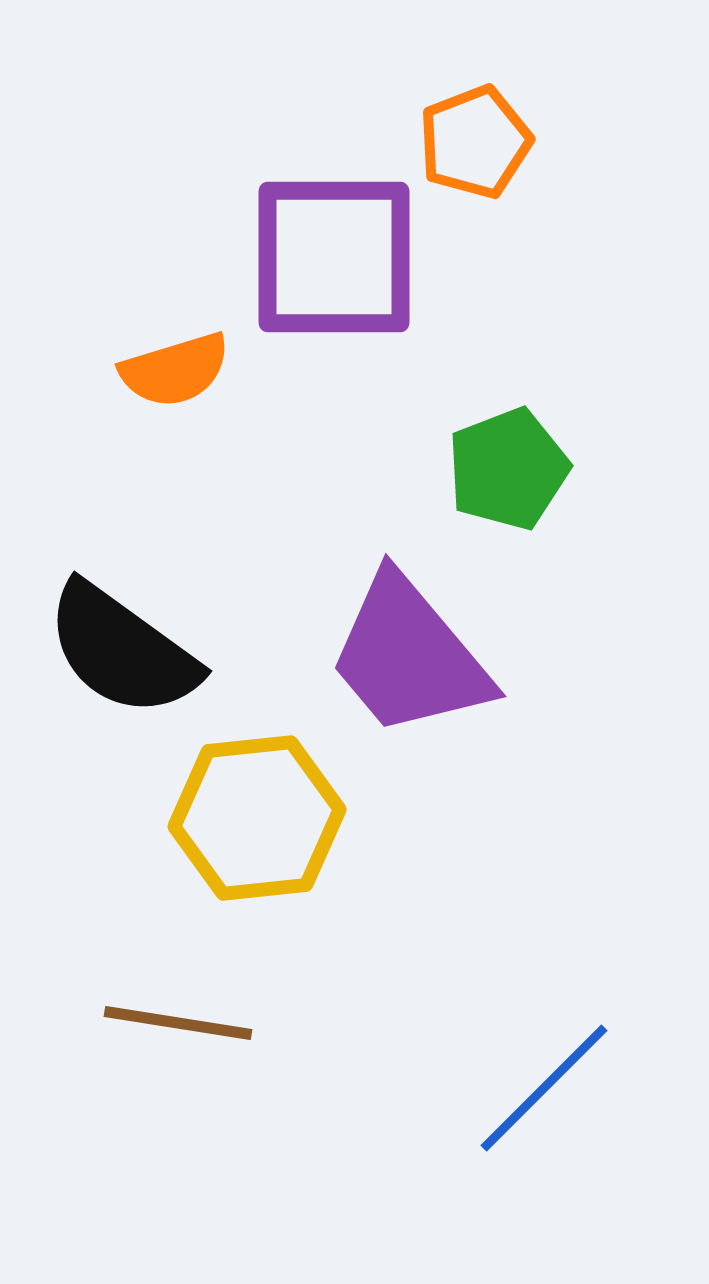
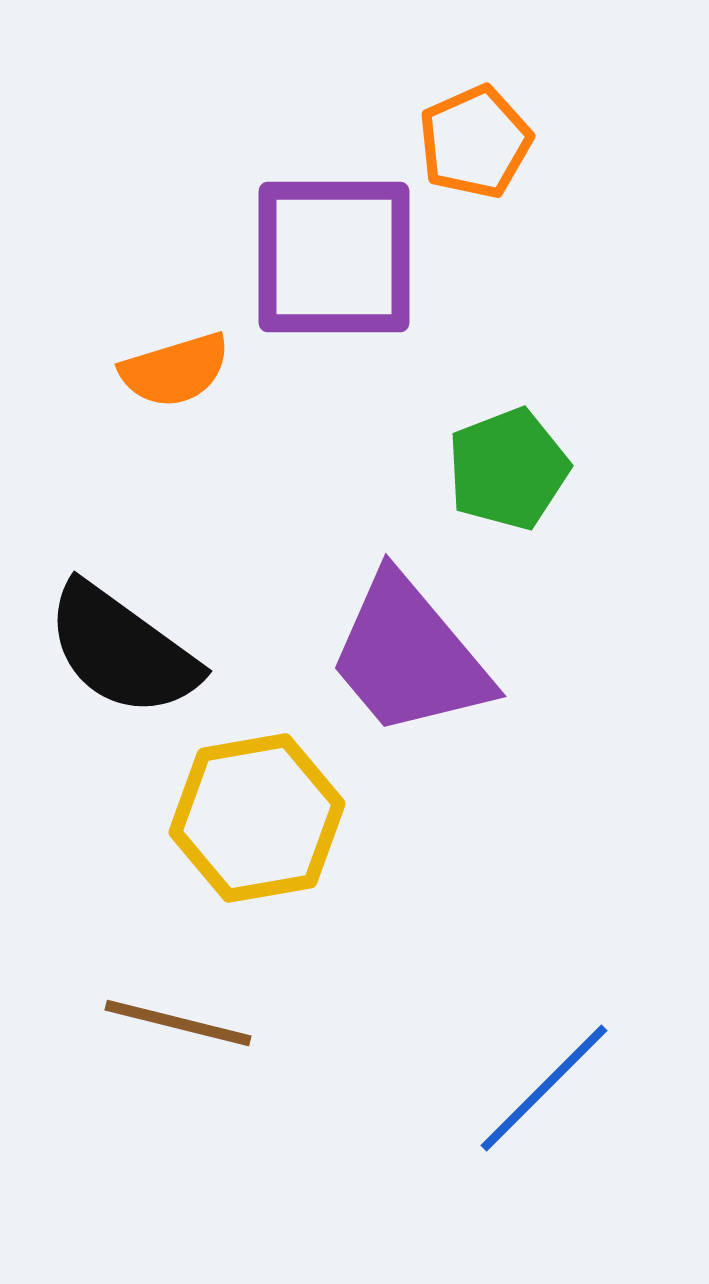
orange pentagon: rotated 3 degrees counterclockwise
yellow hexagon: rotated 4 degrees counterclockwise
brown line: rotated 5 degrees clockwise
